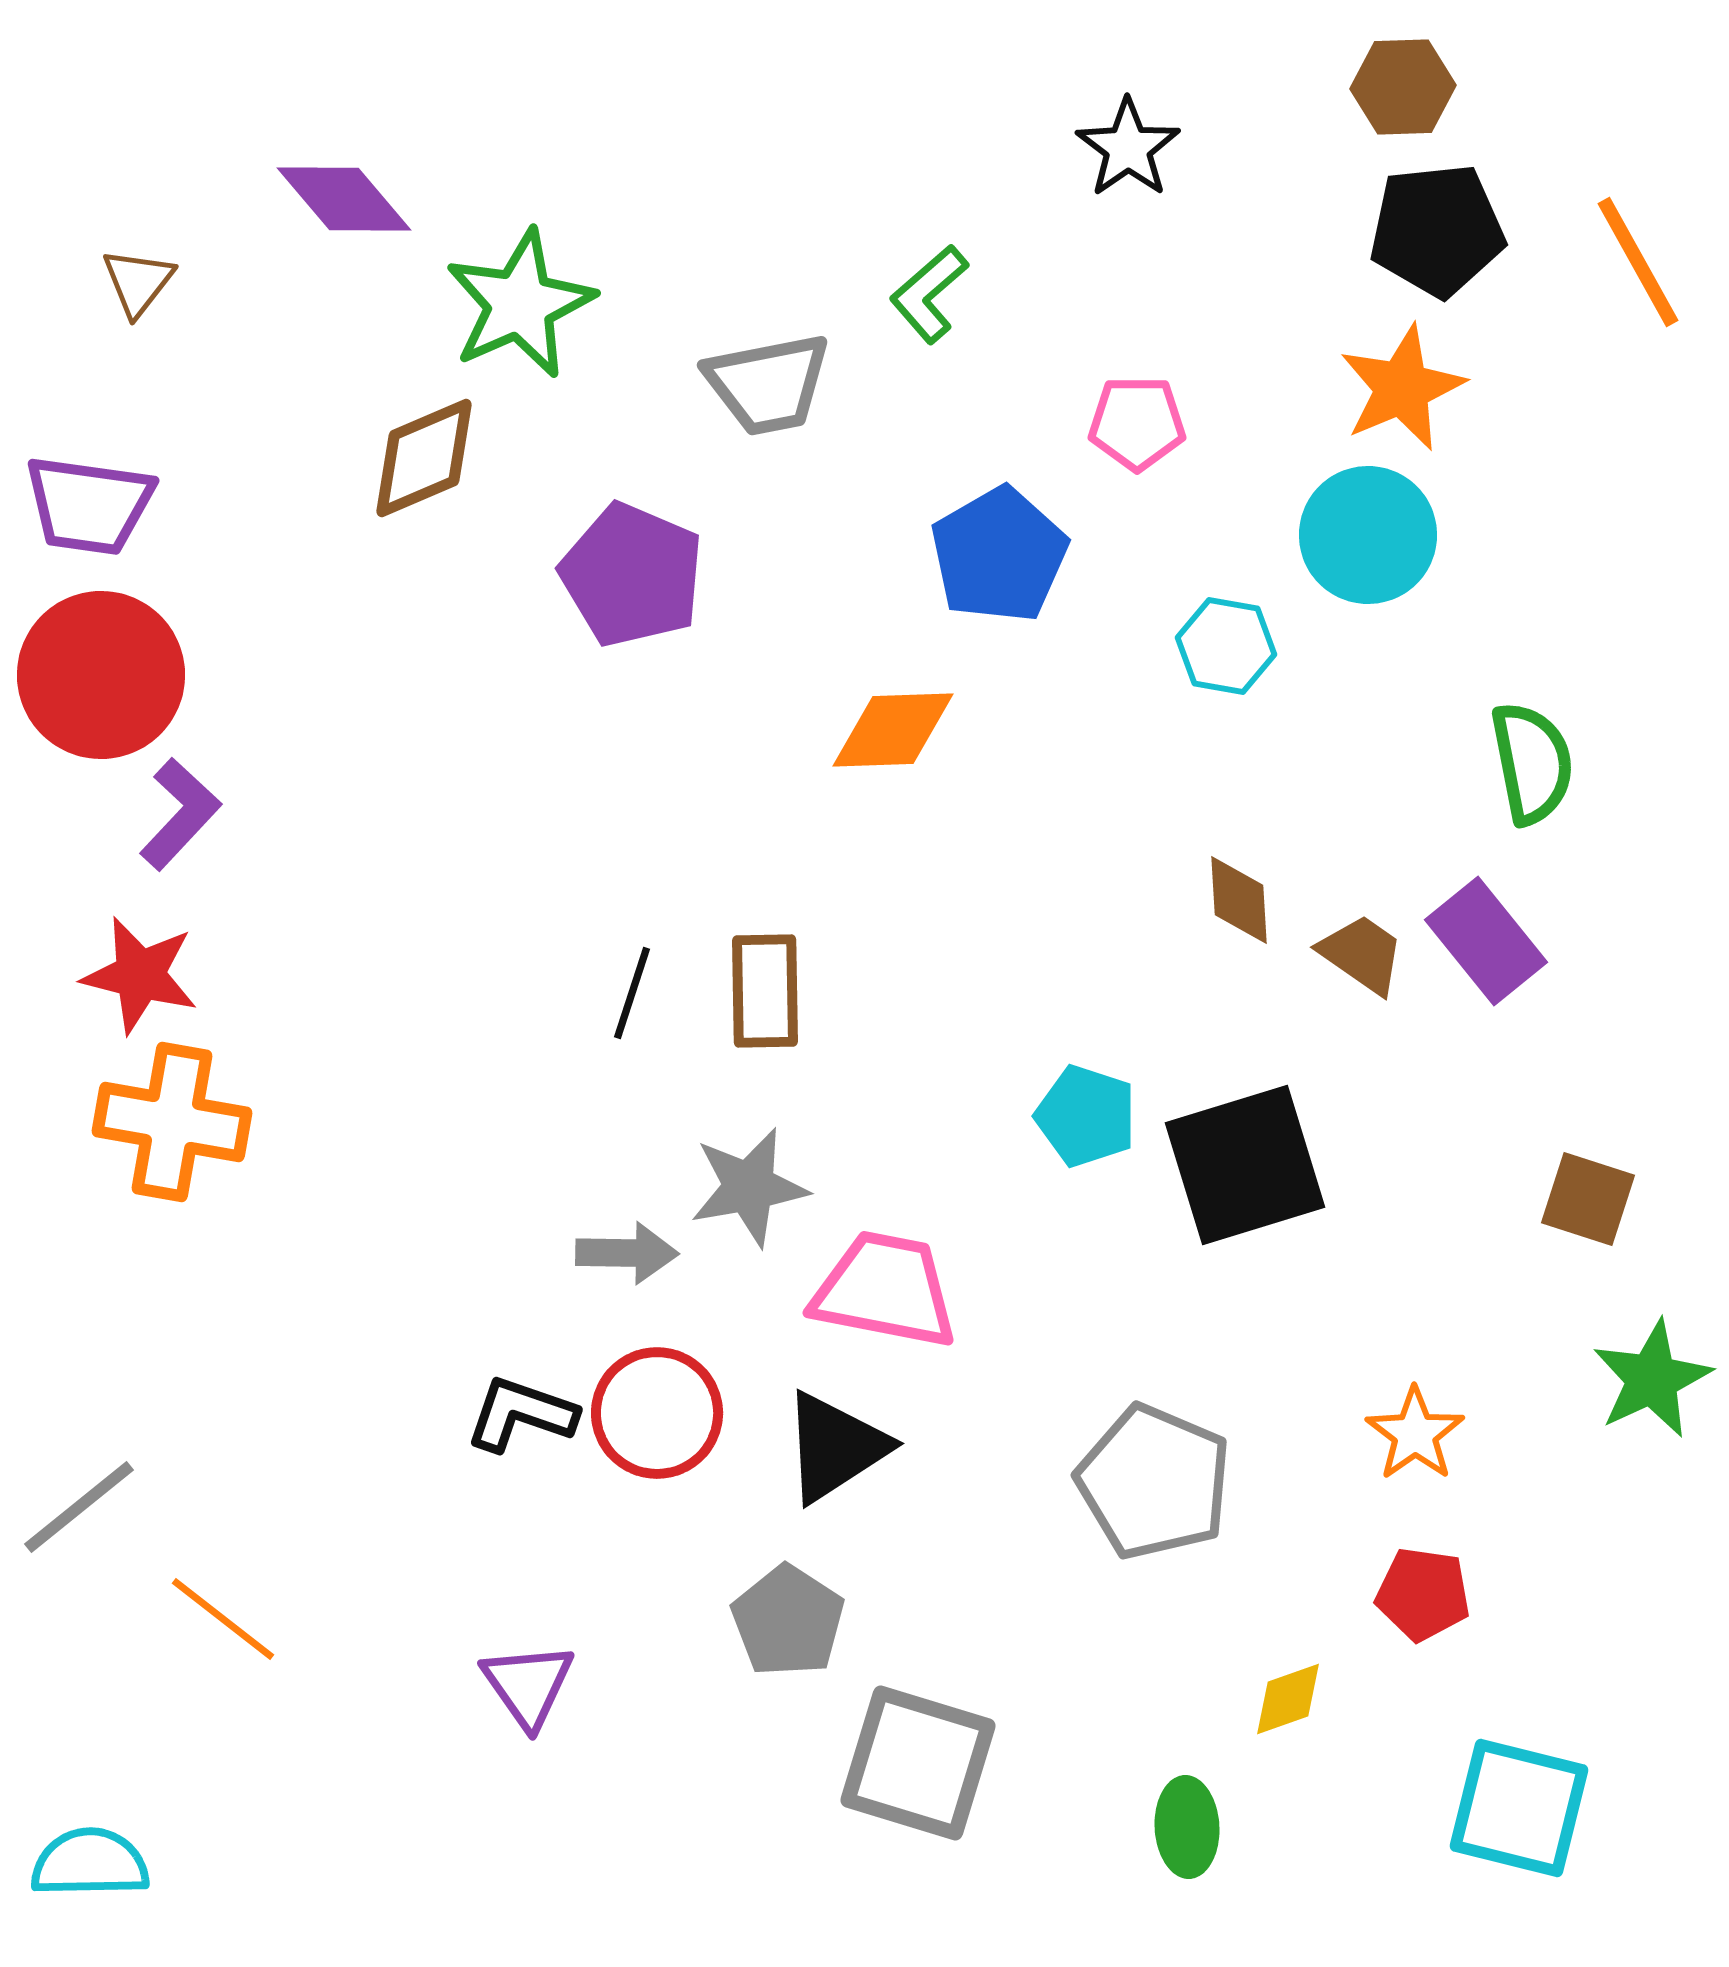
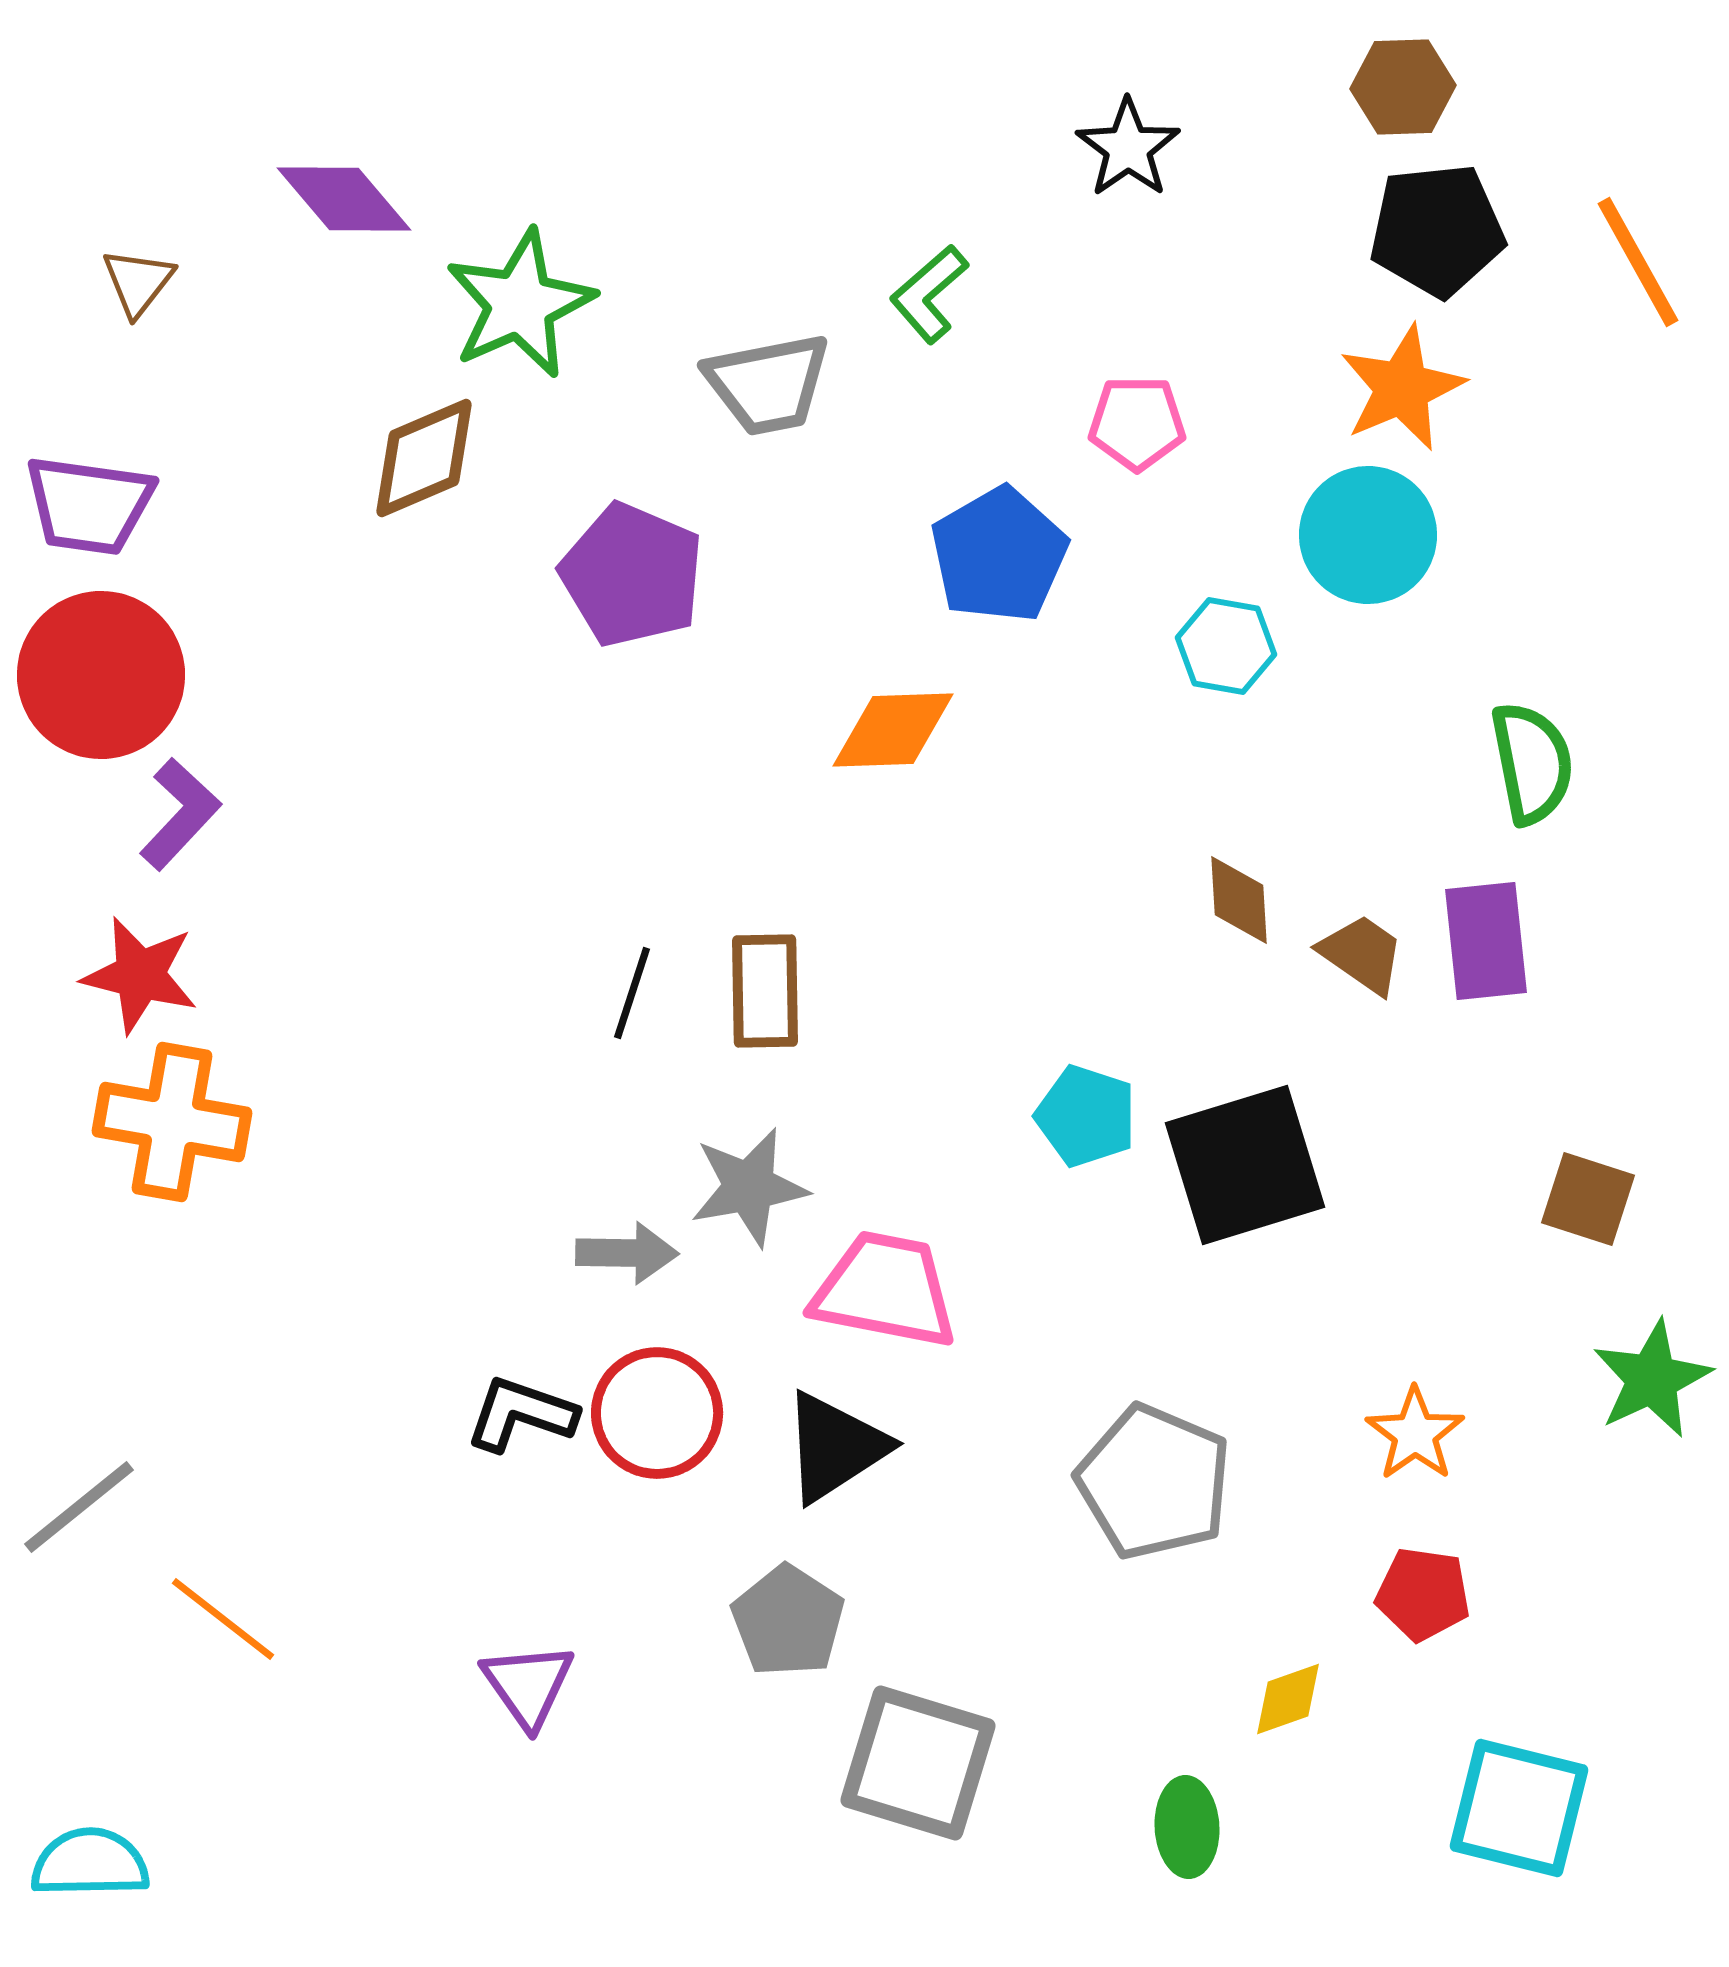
purple rectangle at (1486, 941): rotated 33 degrees clockwise
